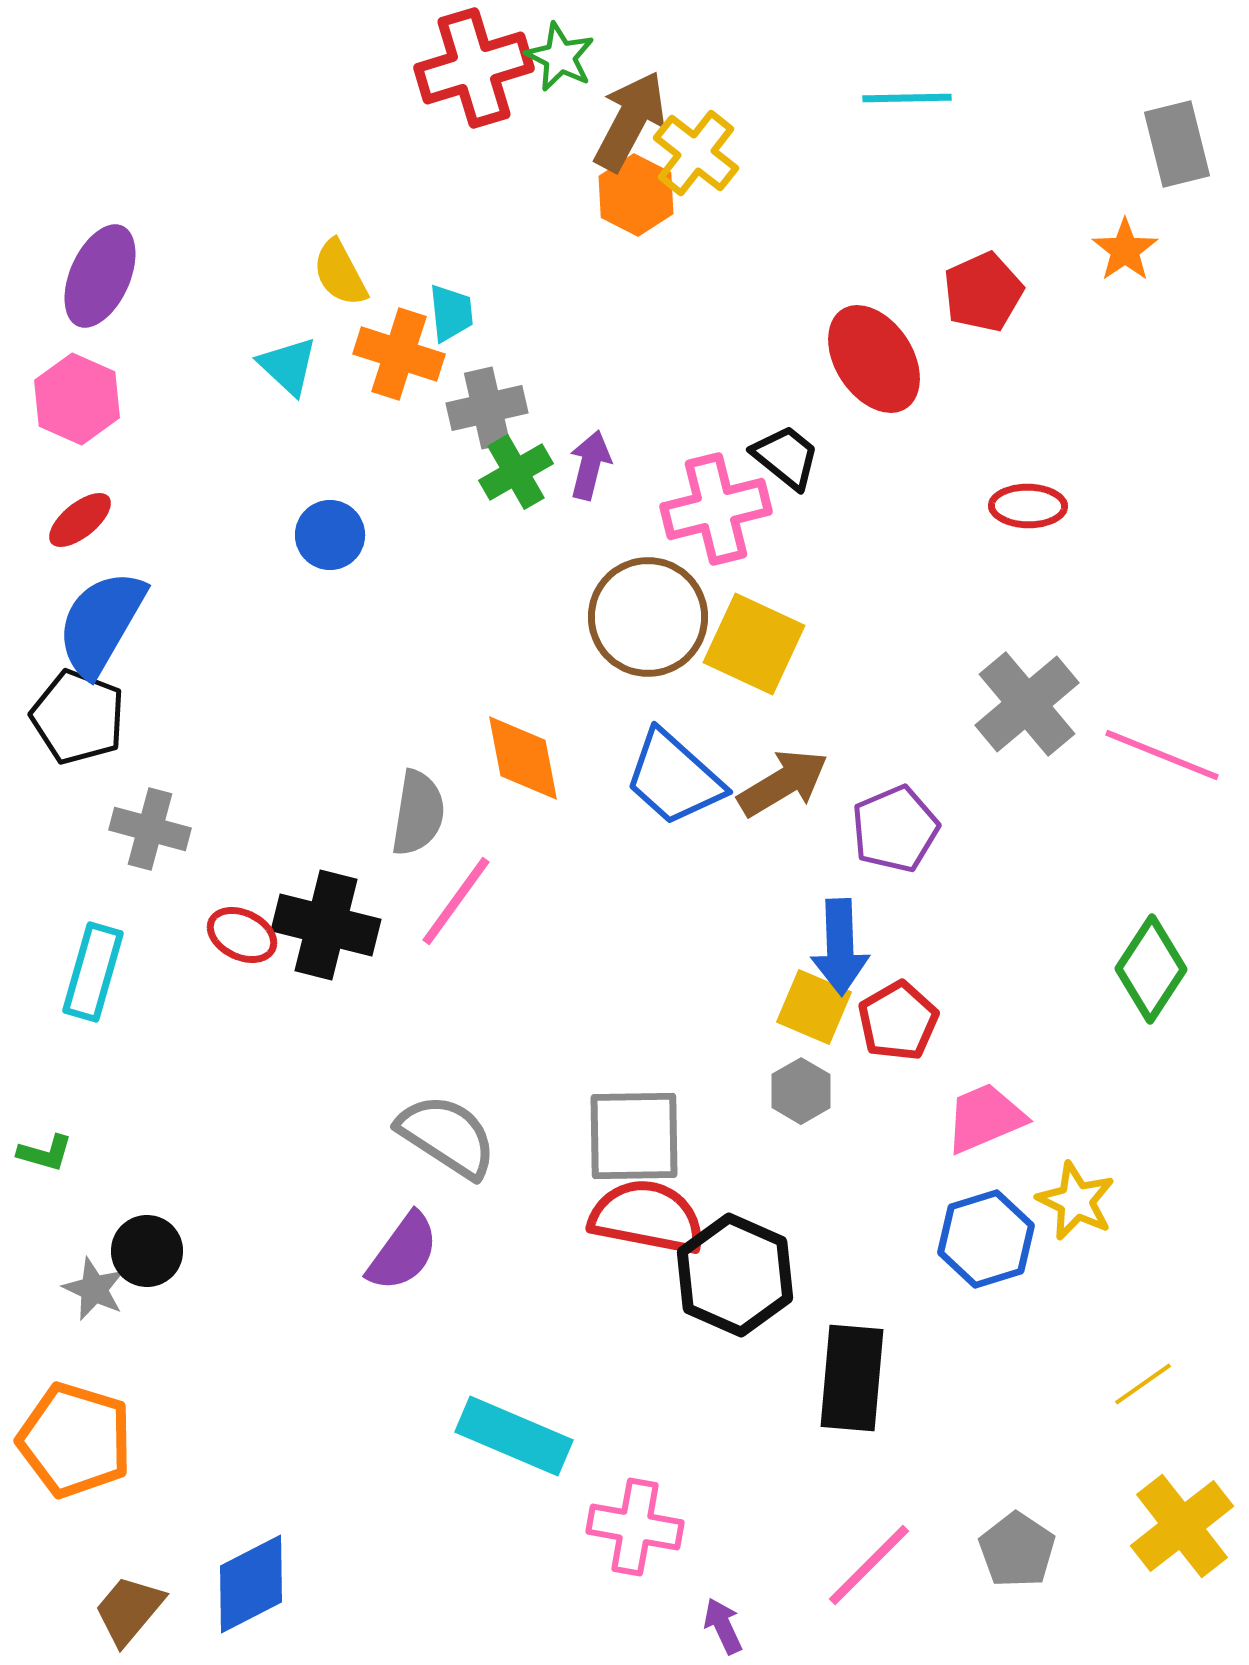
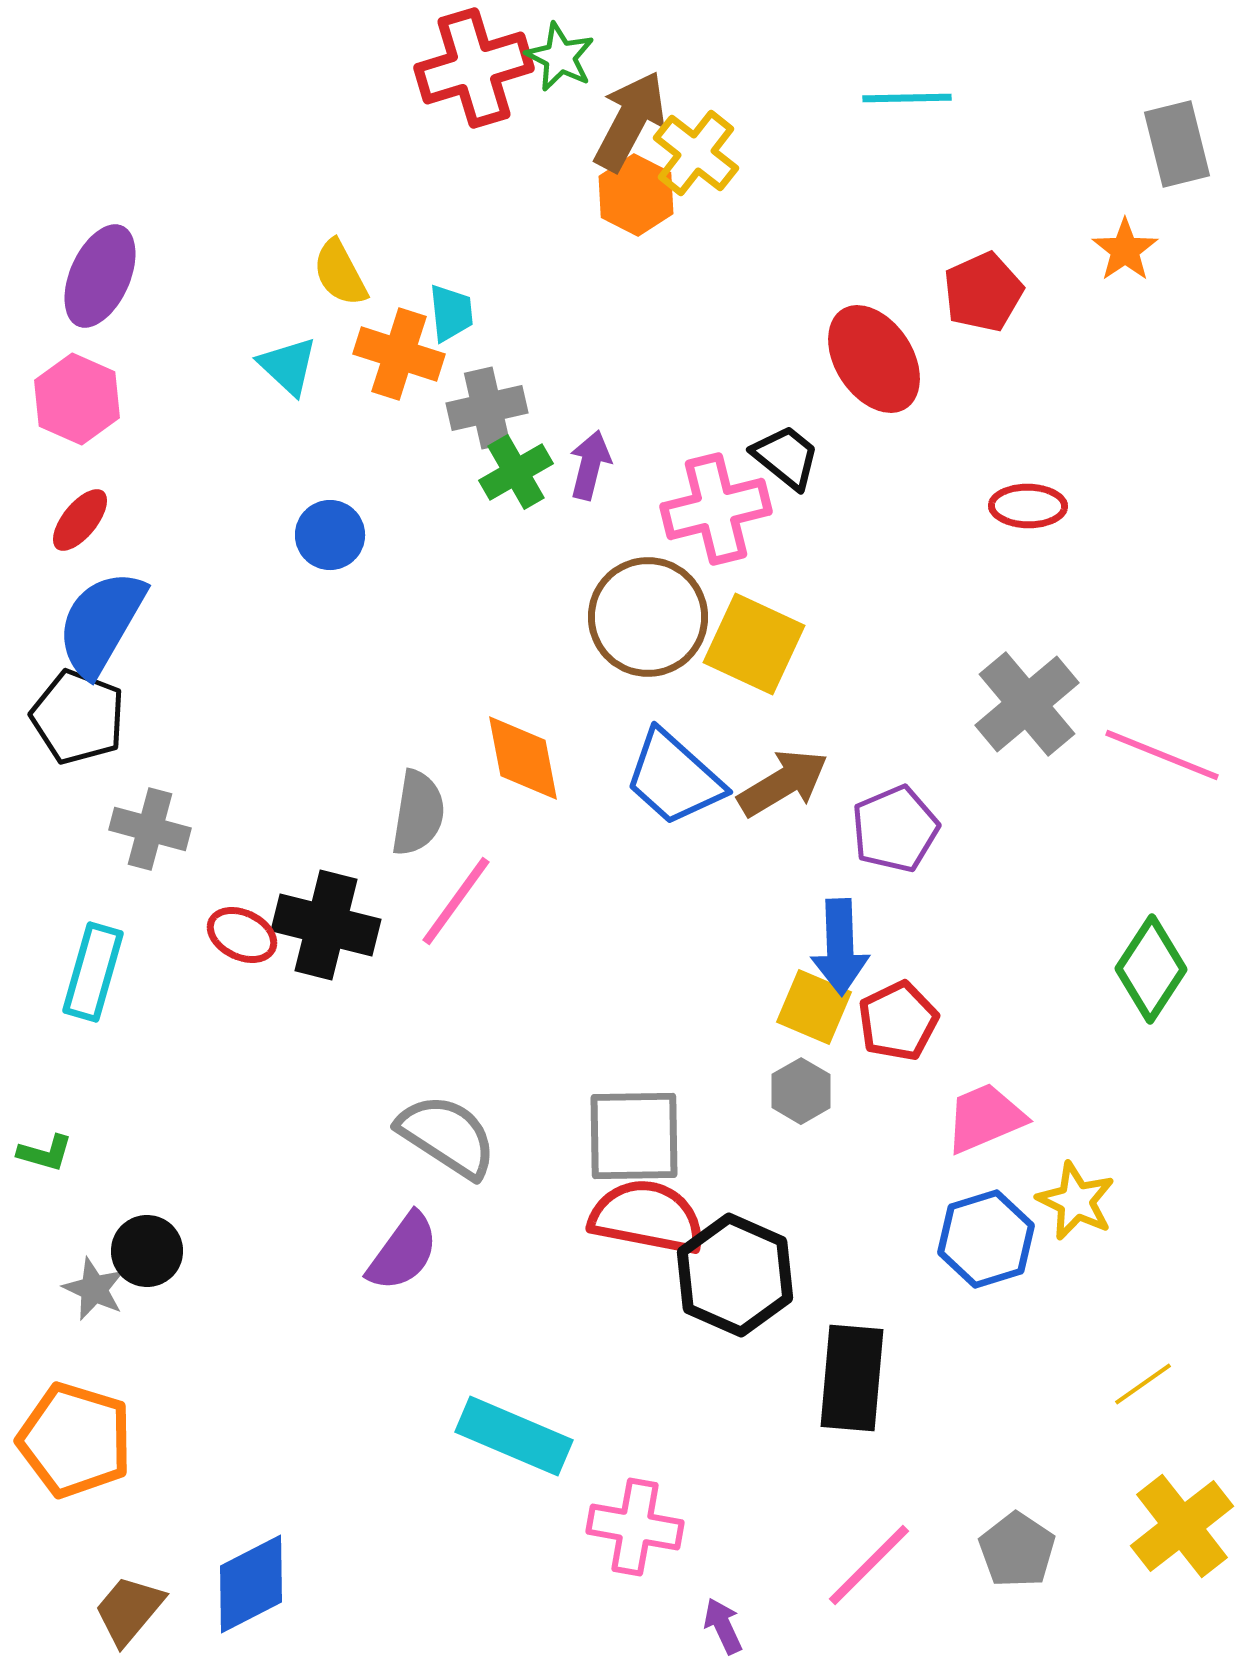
red ellipse at (80, 520): rotated 12 degrees counterclockwise
red pentagon at (898, 1021): rotated 4 degrees clockwise
